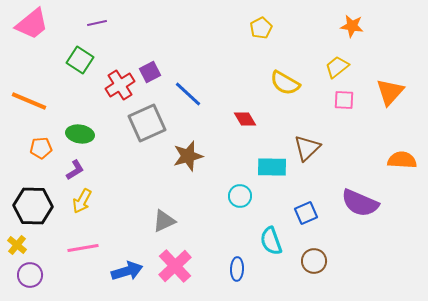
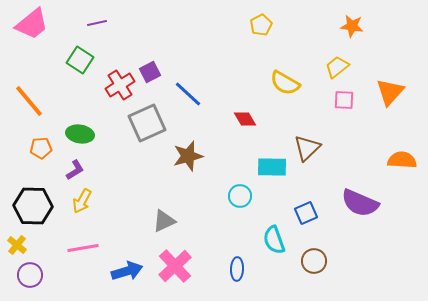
yellow pentagon: moved 3 px up
orange line: rotated 27 degrees clockwise
cyan semicircle: moved 3 px right, 1 px up
